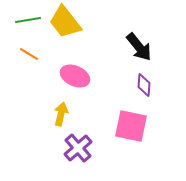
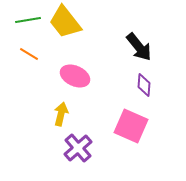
pink square: rotated 12 degrees clockwise
